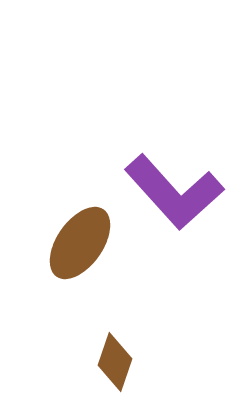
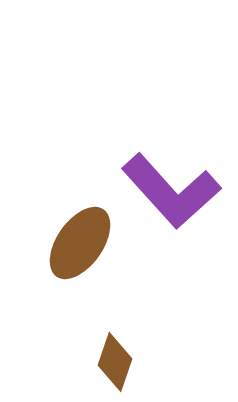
purple L-shape: moved 3 px left, 1 px up
